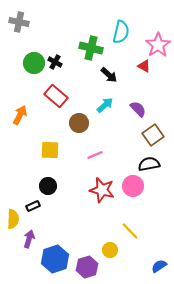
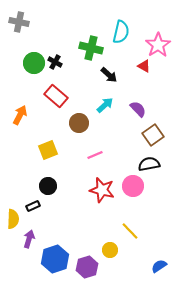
yellow square: moved 2 px left; rotated 24 degrees counterclockwise
